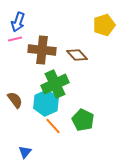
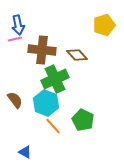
blue arrow: moved 3 px down; rotated 30 degrees counterclockwise
green cross: moved 5 px up
cyan hexagon: rotated 15 degrees counterclockwise
blue triangle: rotated 40 degrees counterclockwise
